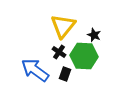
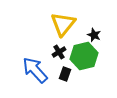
yellow triangle: moved 2 px up
black cross: rotated 24 degrees clockwise
green hexagon: rotated 16 degrees counterclockwise
blue arrow: rotated 12 degrees clockwise
